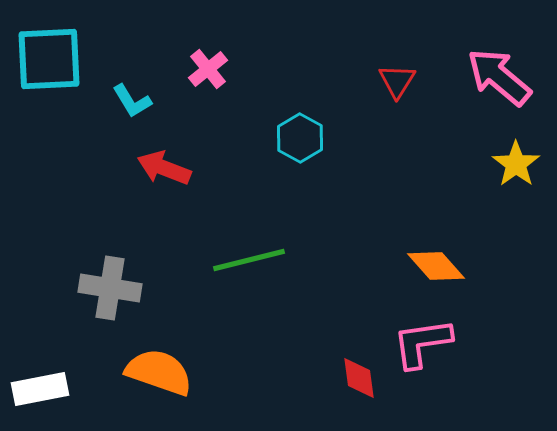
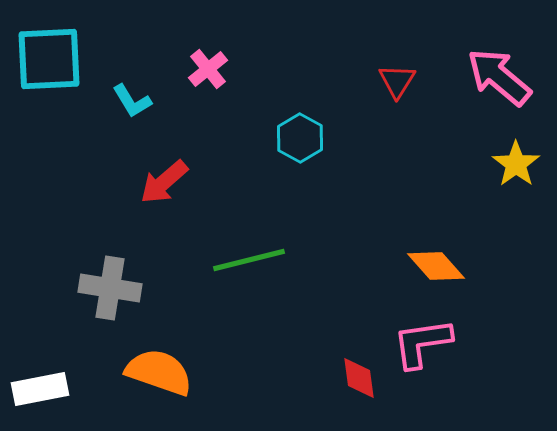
red arrow: moved 14 px down; rotated 62 degrees counterclockwise
